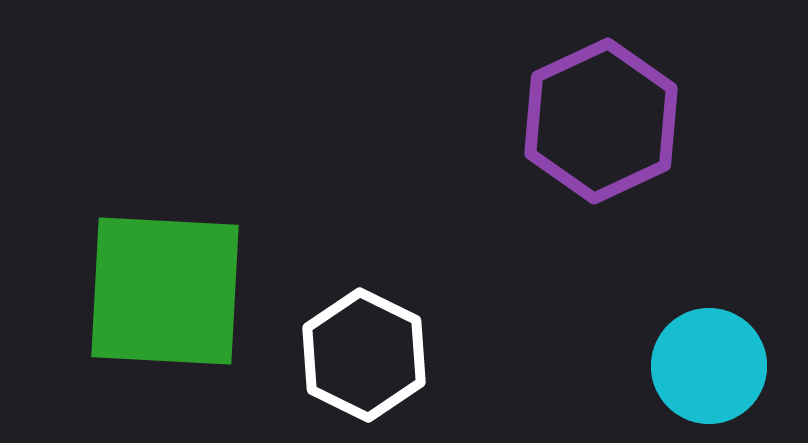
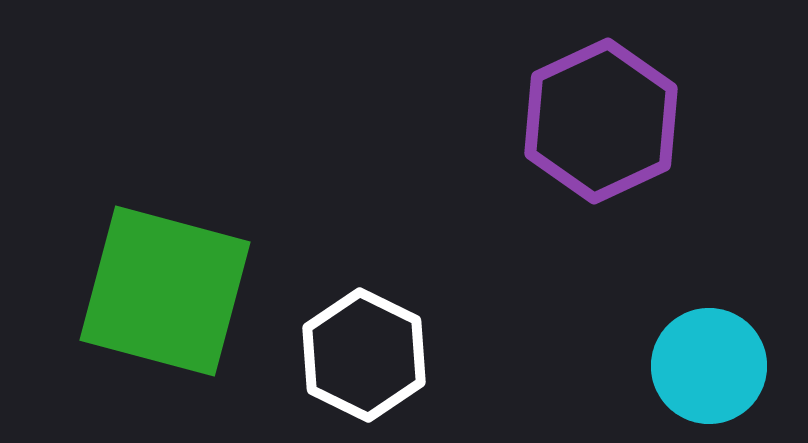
green square: rotated 12 degrees clockwise
